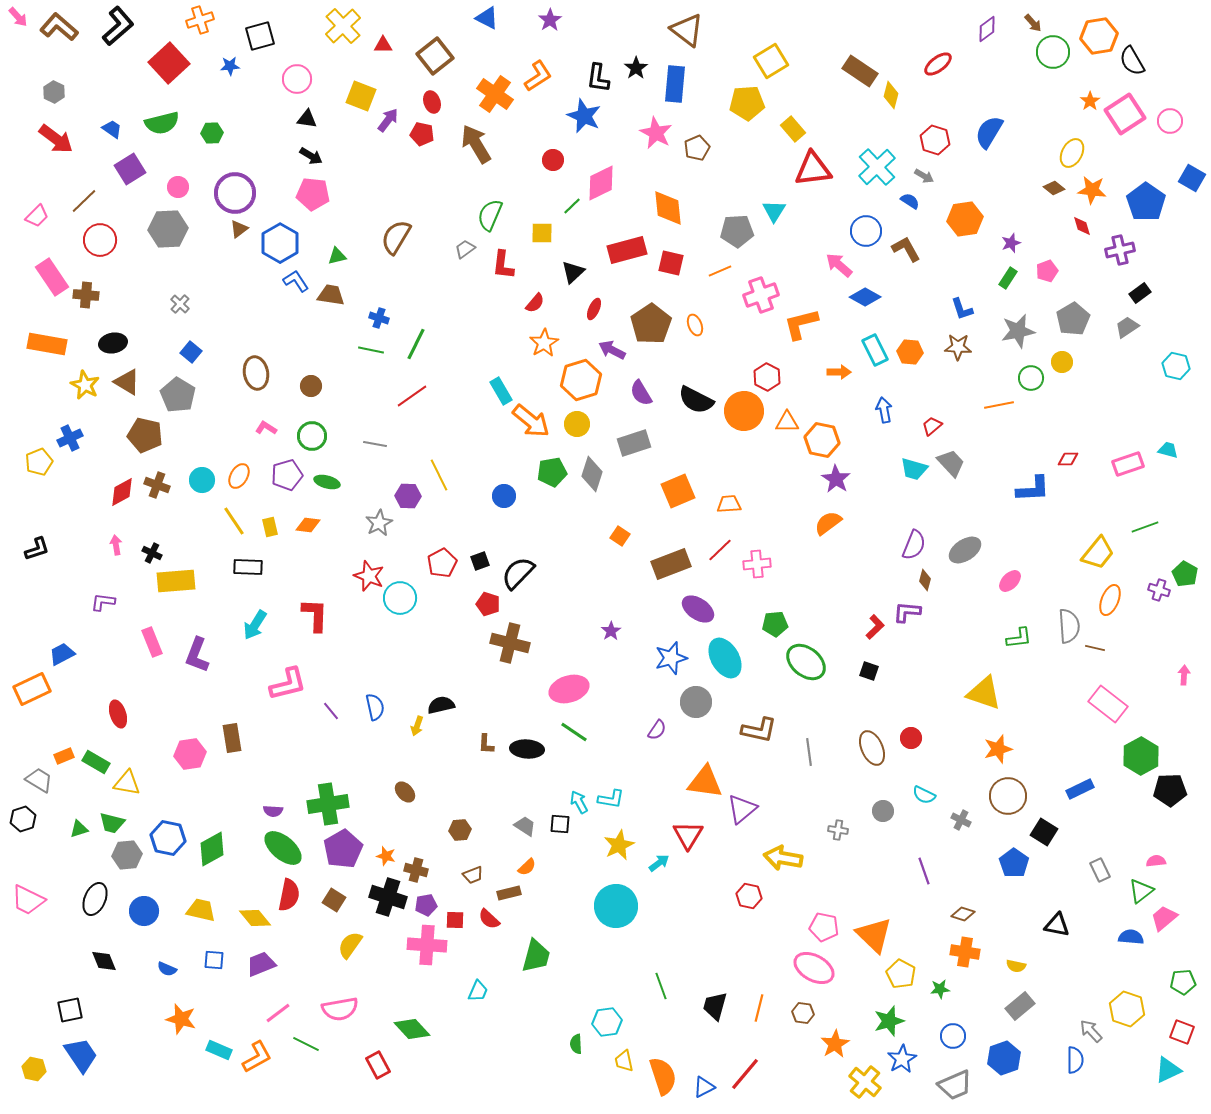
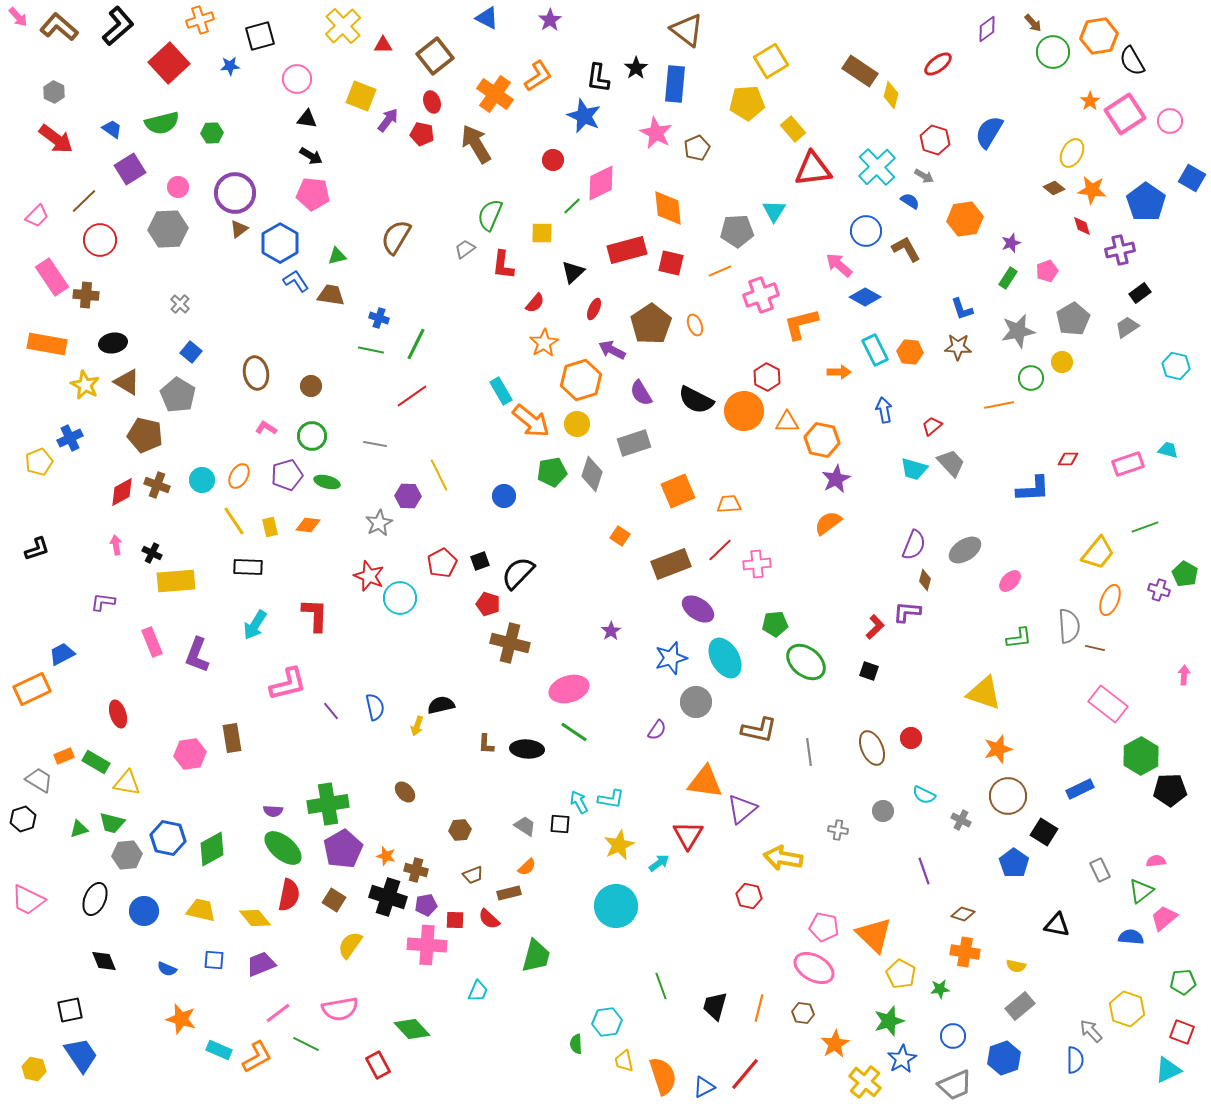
purple star at (836, 479): rotated 12 degrees clockwise
